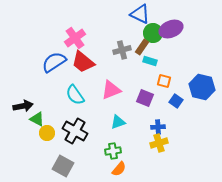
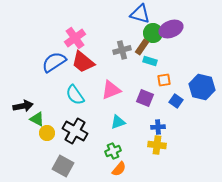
blue triangle: rotated 10 degrees counterclockwise
orange square: moved 1 px up; rotated 24 degrees counterclockwise
yellow cross: moved 2 px left, 2 px down; rotated 24 degrees clockwise
green cross: rotated 14 degrees counterclockwise
